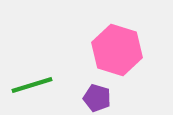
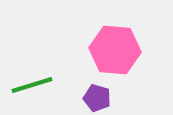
pink hexagon: moved 2 px left; rotated 12 degrees counterclockwise
